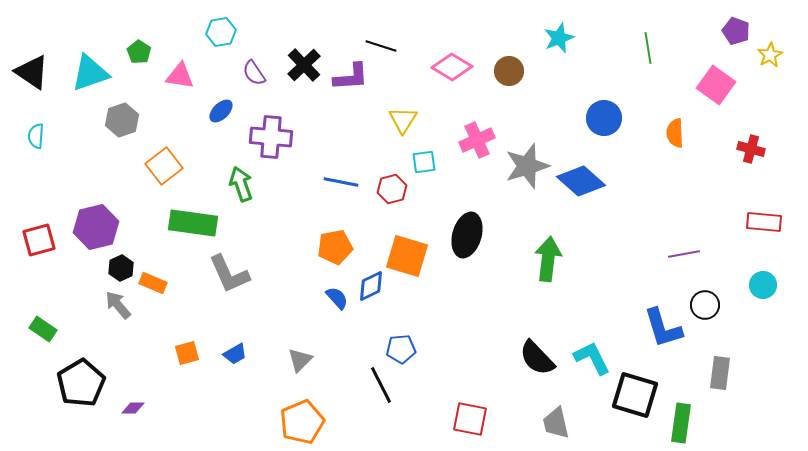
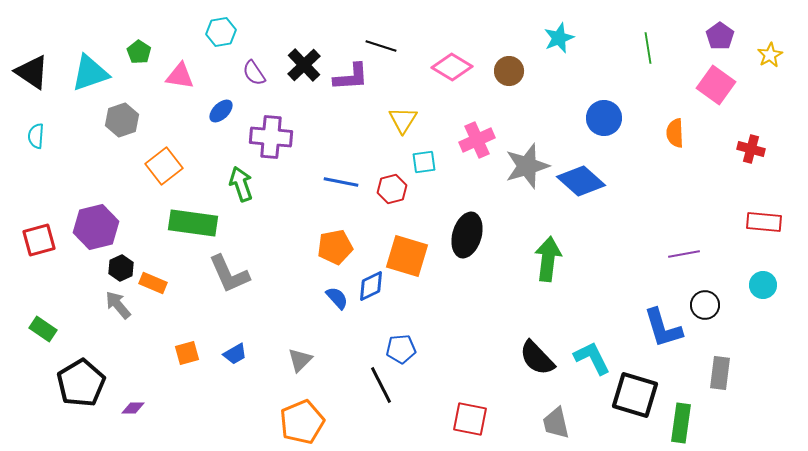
purple pentagon at (736, 31): moved 16 px left, 5 px down; rotated 16 degrees clockwise
